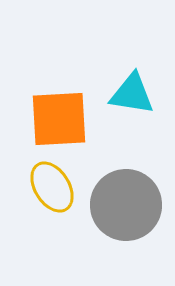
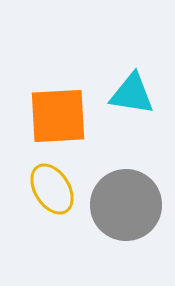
orange square: moved 1 px left, 3 px up
yellow ellipse: moved 2 px down
